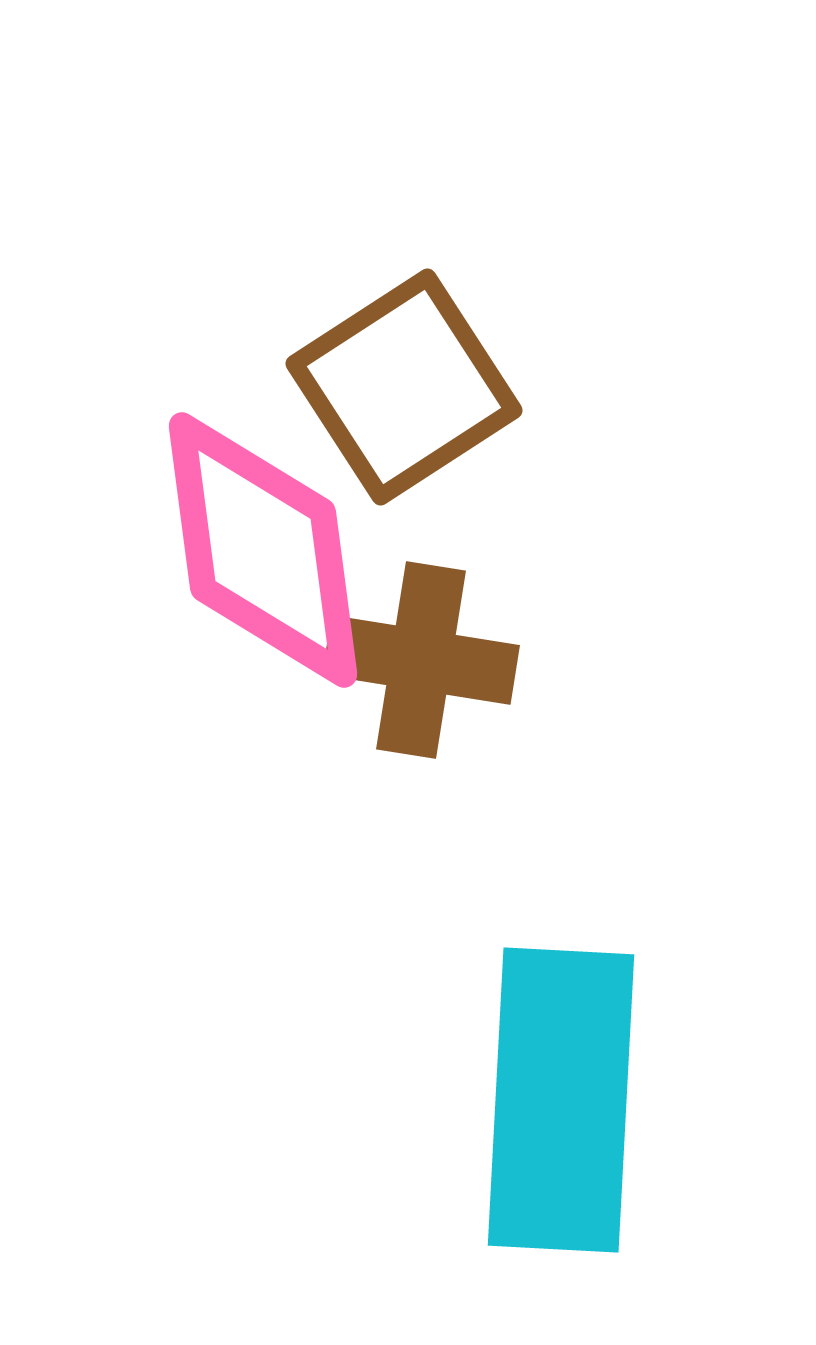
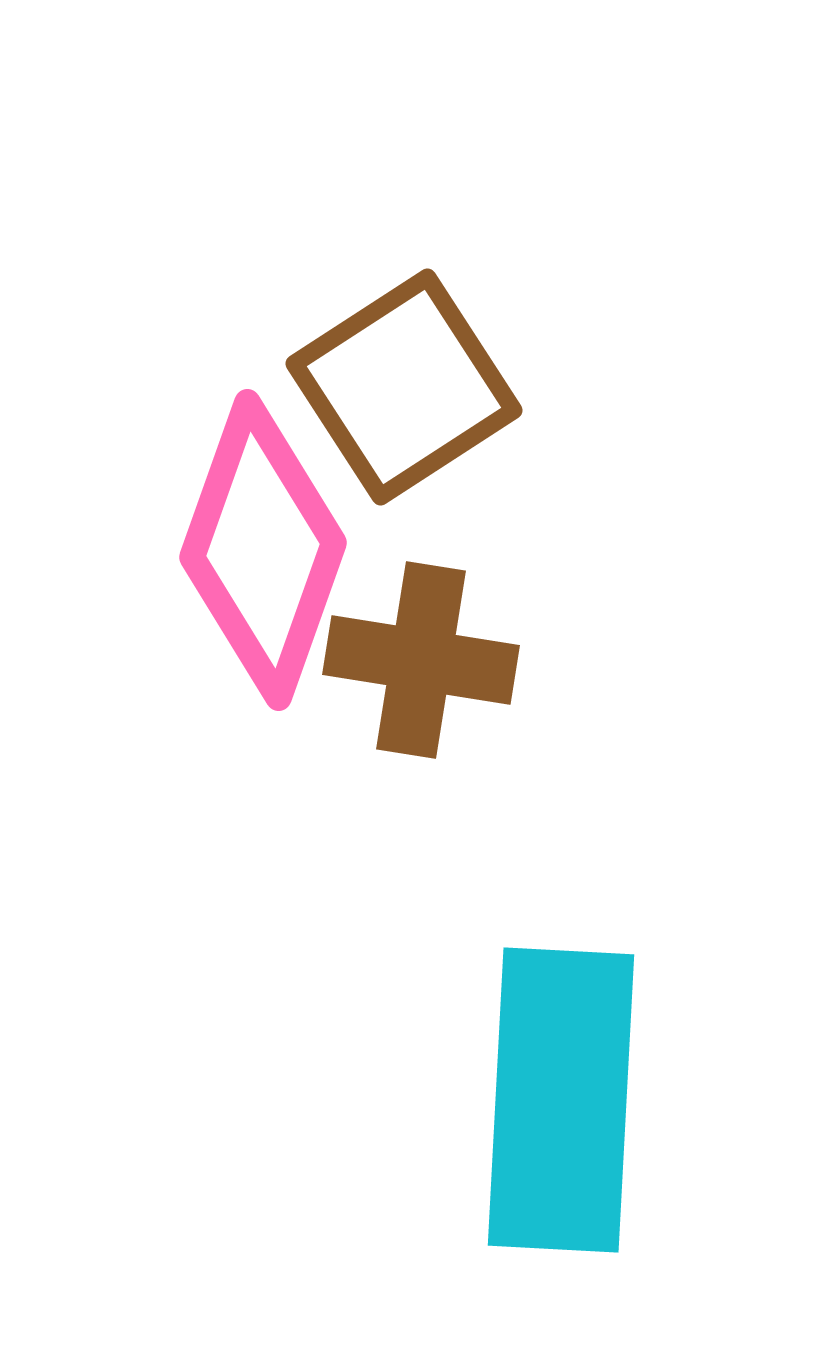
pink diamond: rotated 27 degrees clockwise
